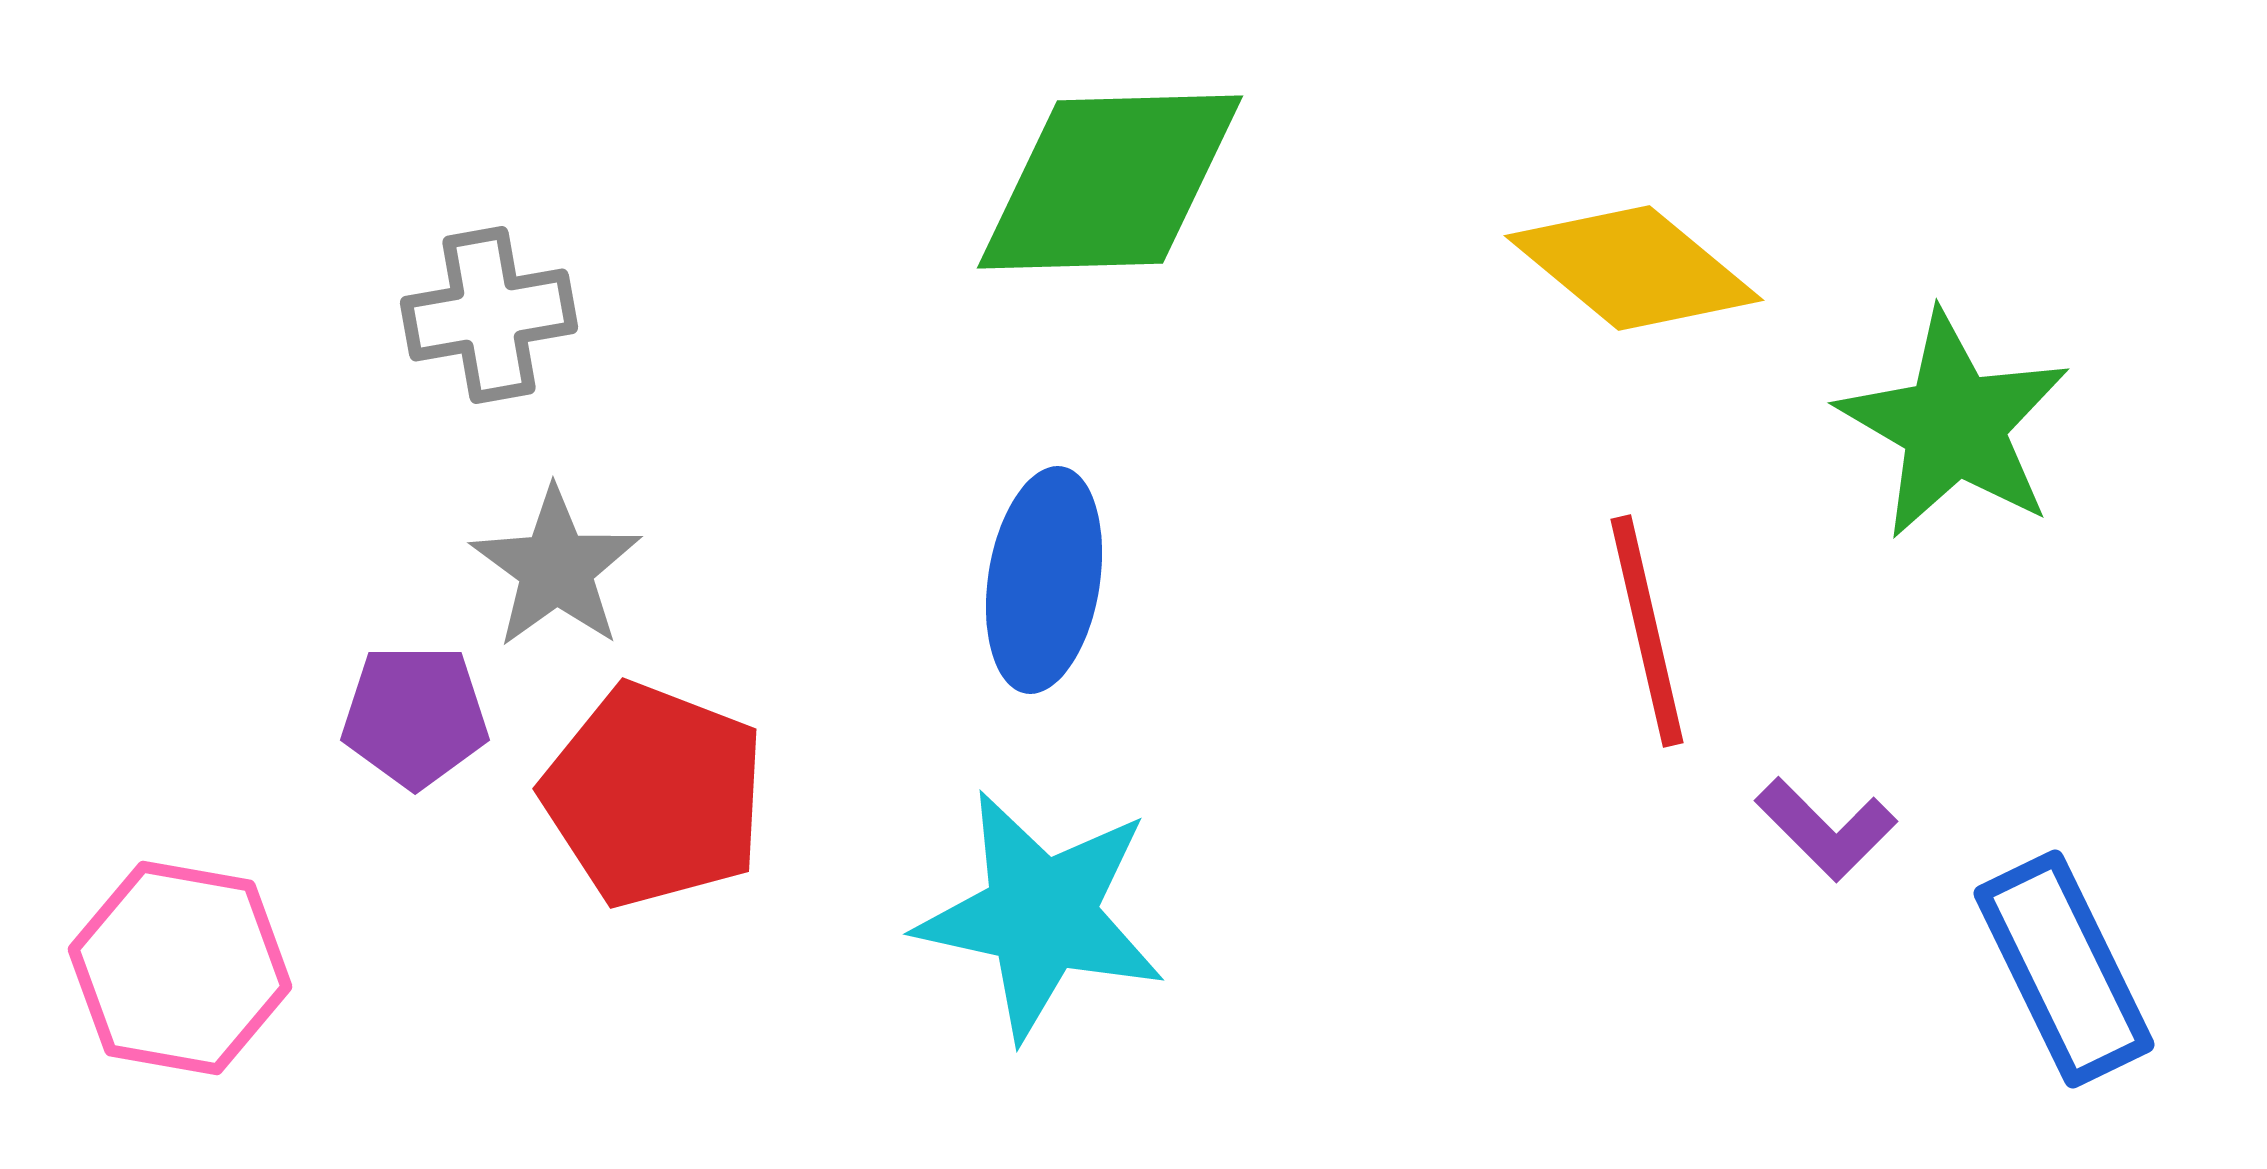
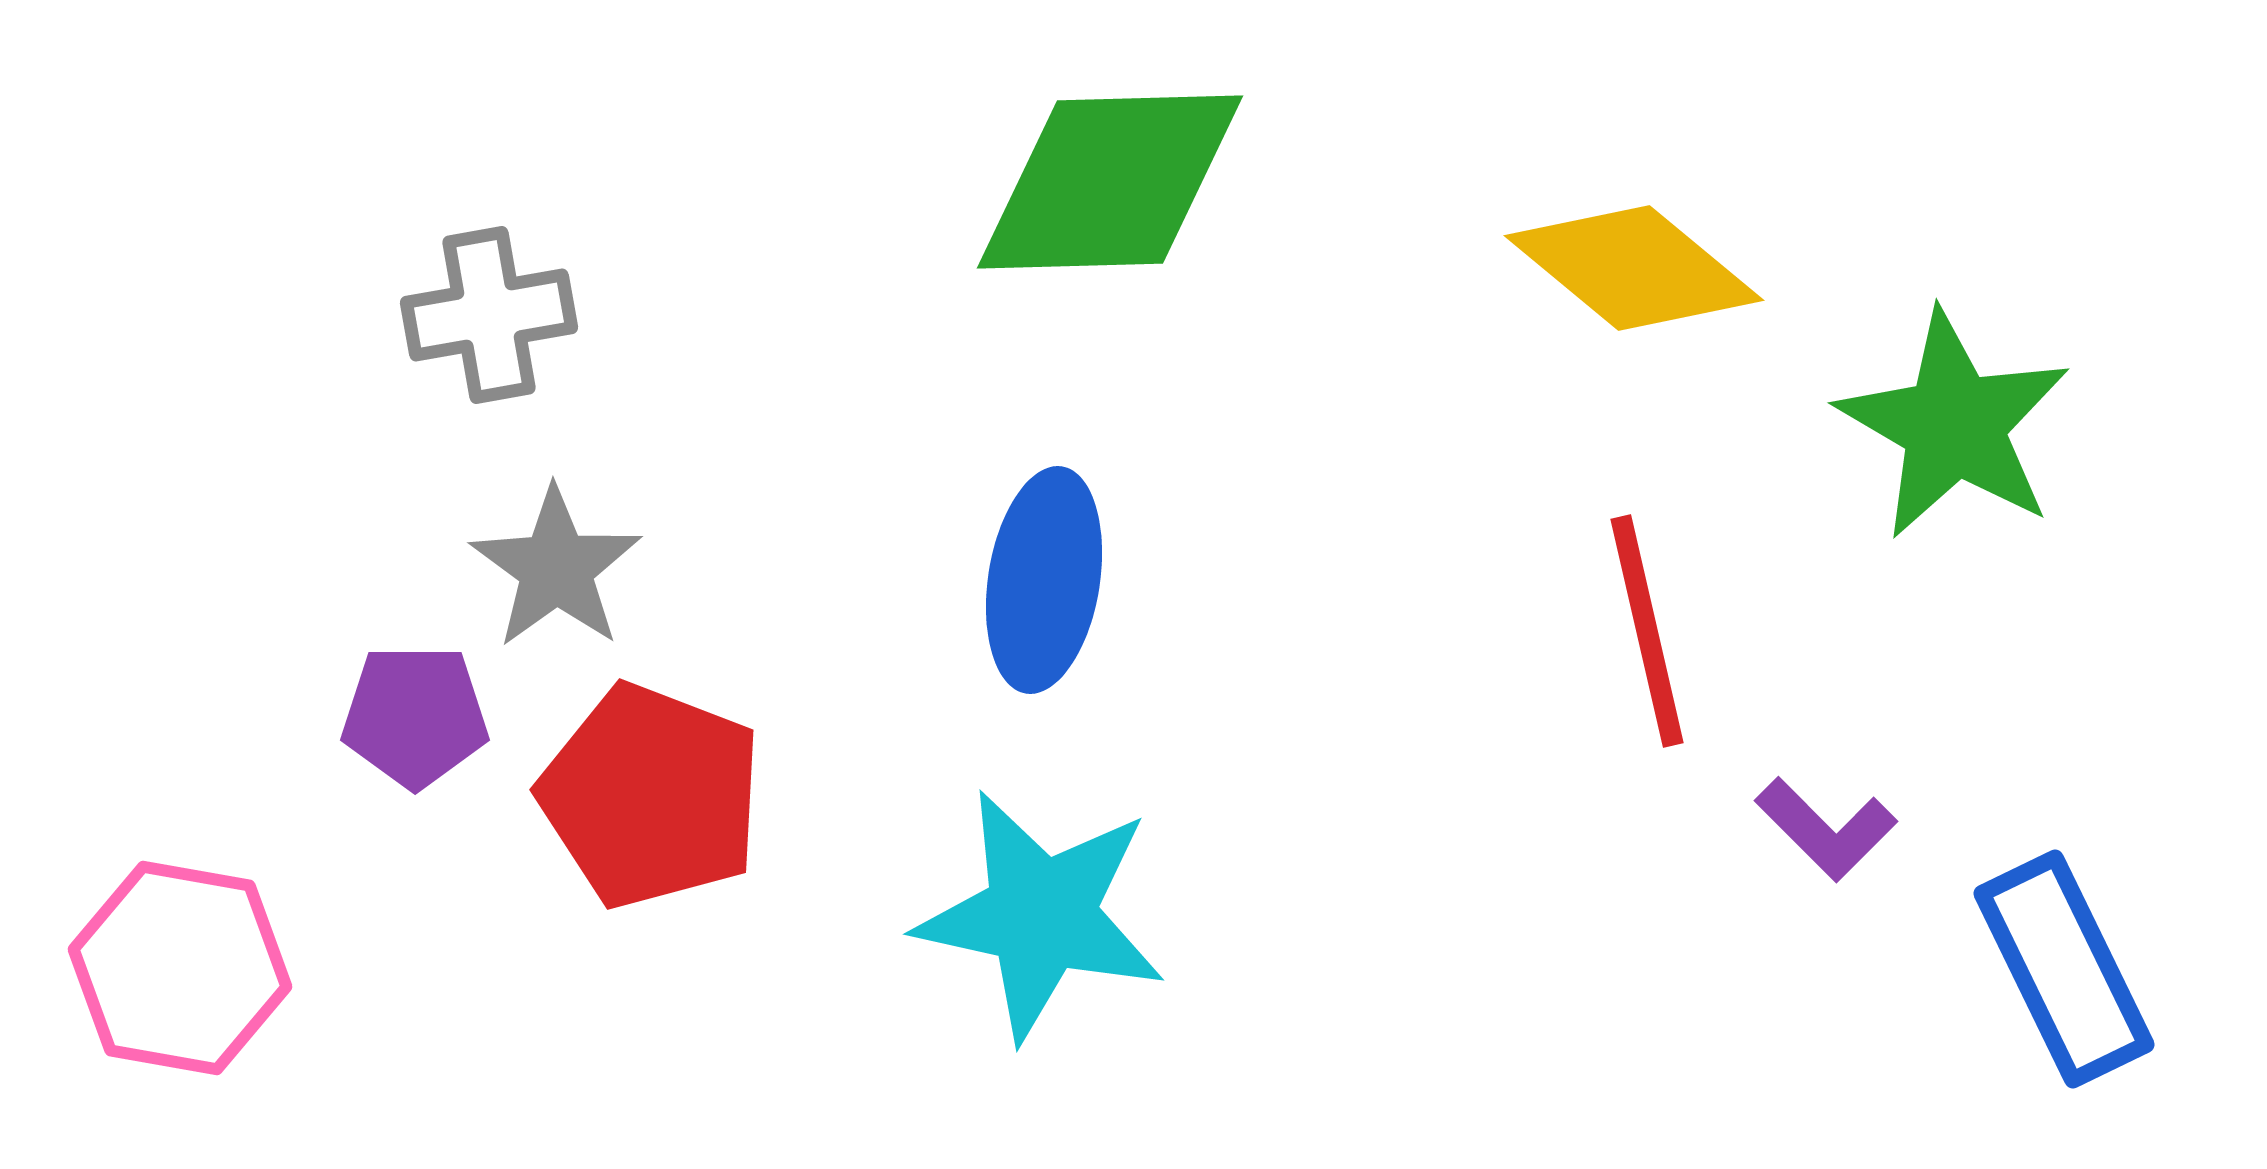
red pentagon: moved 3 px left, 1 px down
